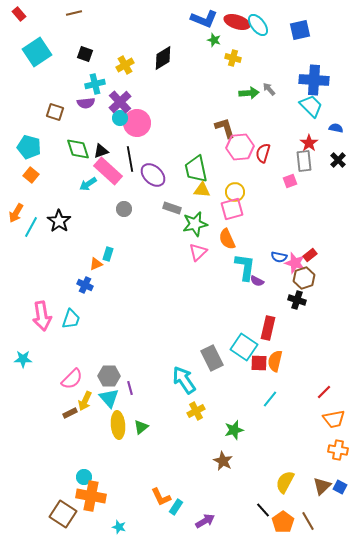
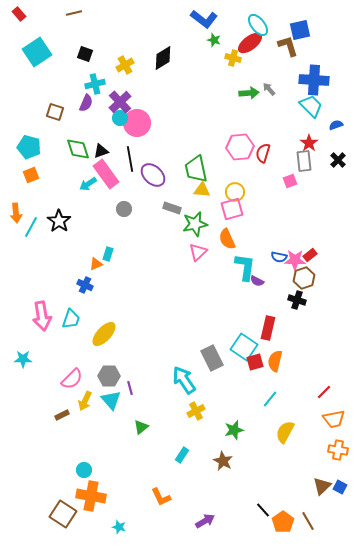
blue L-shape at (204, 19): rotated 16 degrees clockwise
red ellipse at (237, 22): moved 13 px right, 21 px down; rotated 55 degrees counterclockwise
purple semicircle at (86, 103): rotated 60 degrees counterclockwise
brown L-shape at (225, 128): moved 63 px right, 82 px up
blue semicircle at (336, 128): moved 3 px up; rotated 32 degrees counterclockwise
pink rectangle at (108, 171): moved 2 px left, 3 px down; rotated 12 degrees clockwise
orange square at (31, 175): rotated 28 degrees clockwise
orange arrow at (16, 213): rotated 36 degrees counterclockwise
pink star at (295, 263): moved 3 px up; rotated 15 degrees counterclockwise
red square at (259, 363): moved 4 px left, 1 px up; rotated 18 degrees counterclockwise
cyan triangle at (109, 398): moved 2 px right, 2 px down
brown rectangle at (70, 413): moved 8 px left, 2 px down
yellow ellipse at (118, 425): moved 14 px left, 91 px up; rotated 48 degrees clockwise
cyan circle at (84, 477): moved 7 px up
yellow semicircle at (285, 482): moved 50 px up
cyan rectangle at (176, 507): moved 6 px right, 52 px up
